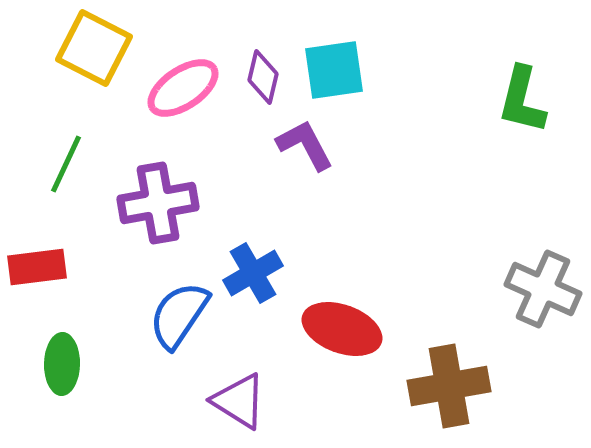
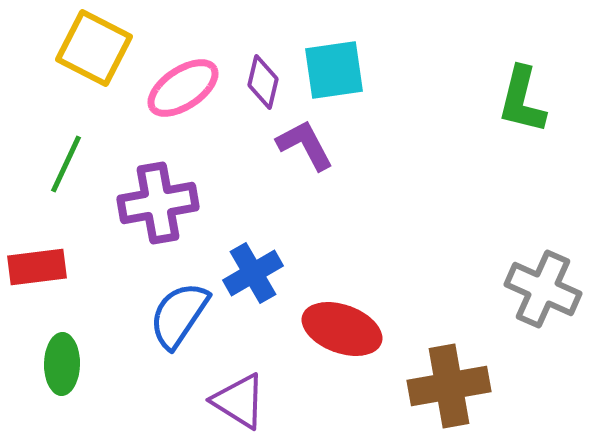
purple diamond: moved 5 px down
